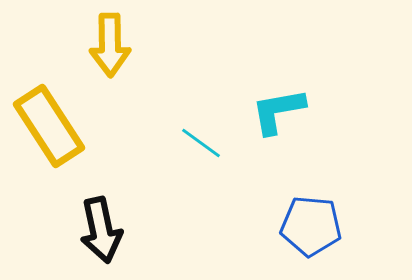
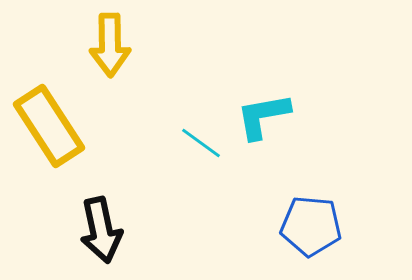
cyan L-shape: moved 15 px left, 5 px down
